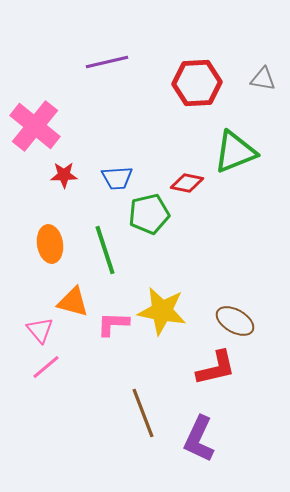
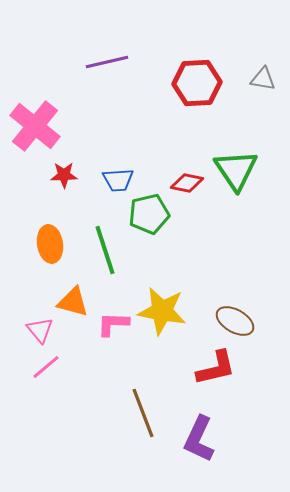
green triangle: moved 1 px right, 18 px down; rotated 42 degrees counterclockwise
blue trapezoid: moved 1 px right, 2 px down
